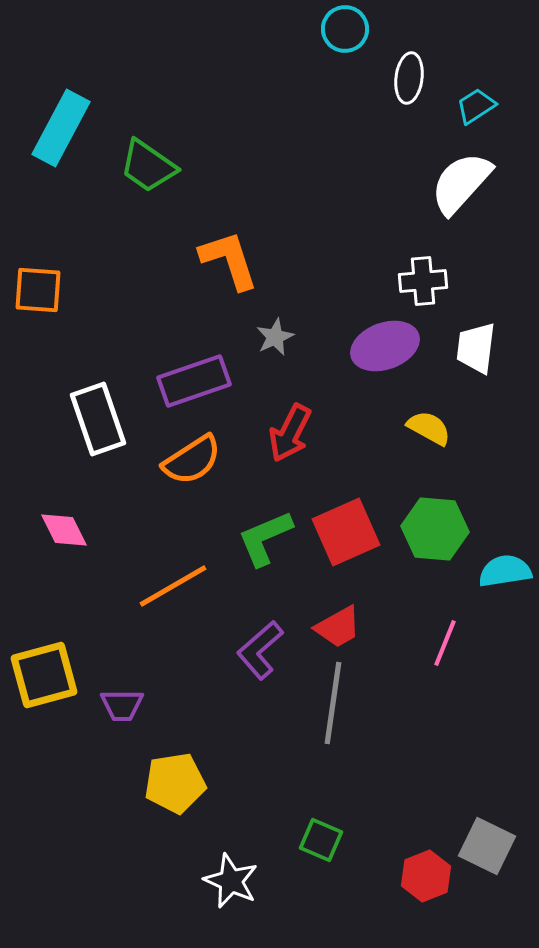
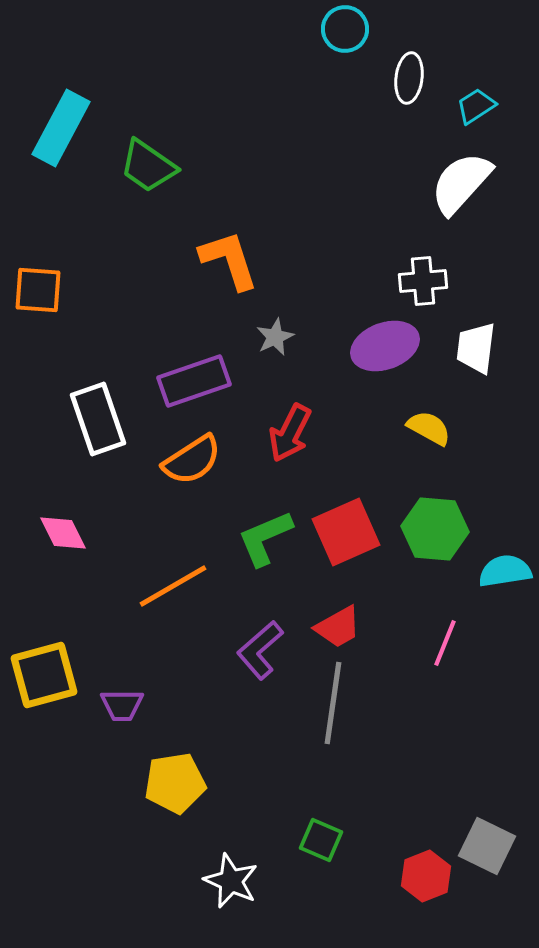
pink diamond: moved 1 px left, 3 px down
